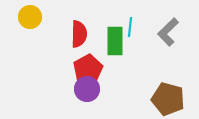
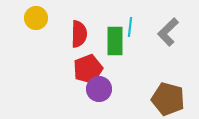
yellow circle: moved 6 px right, 1 px down
red pentagon: rotated 8 degrees clockwise
purple circle: moved 12 px right
